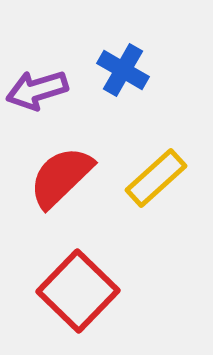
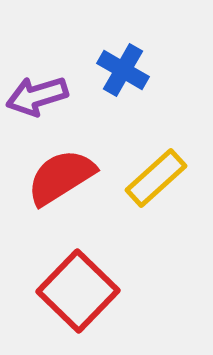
purple arrow: moved 6 px down
red semicircle: rotated 12 degrees clockwise
